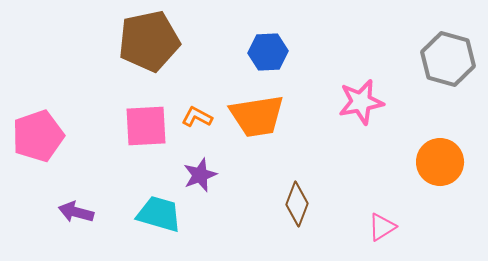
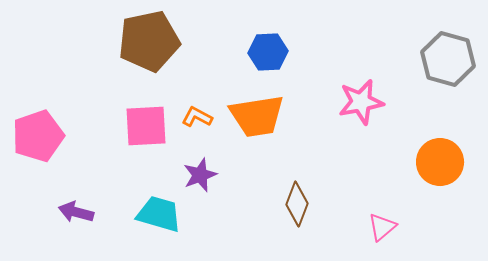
pink triangle: rotated 8 degrees counterclockwise
